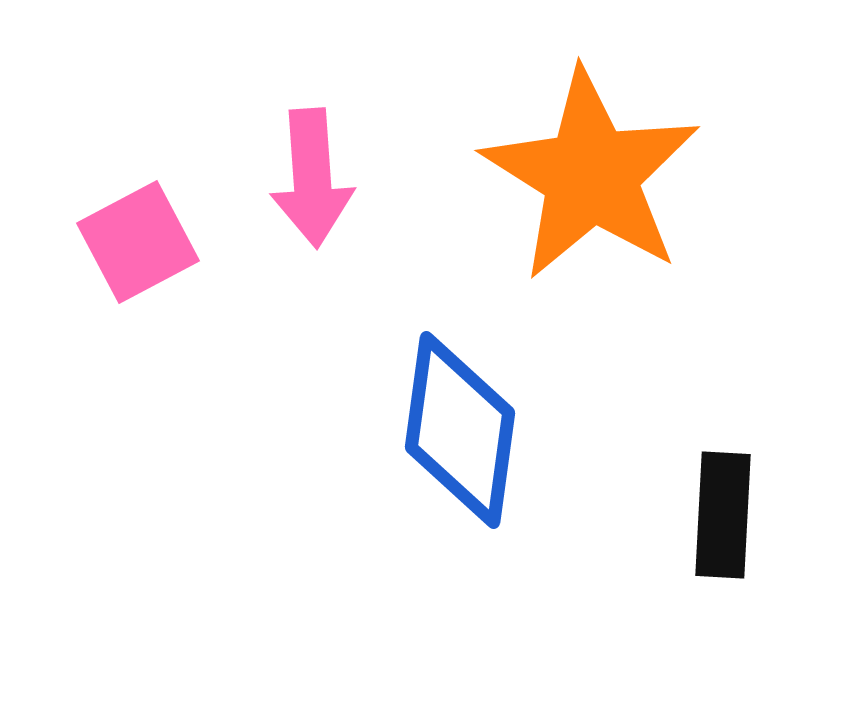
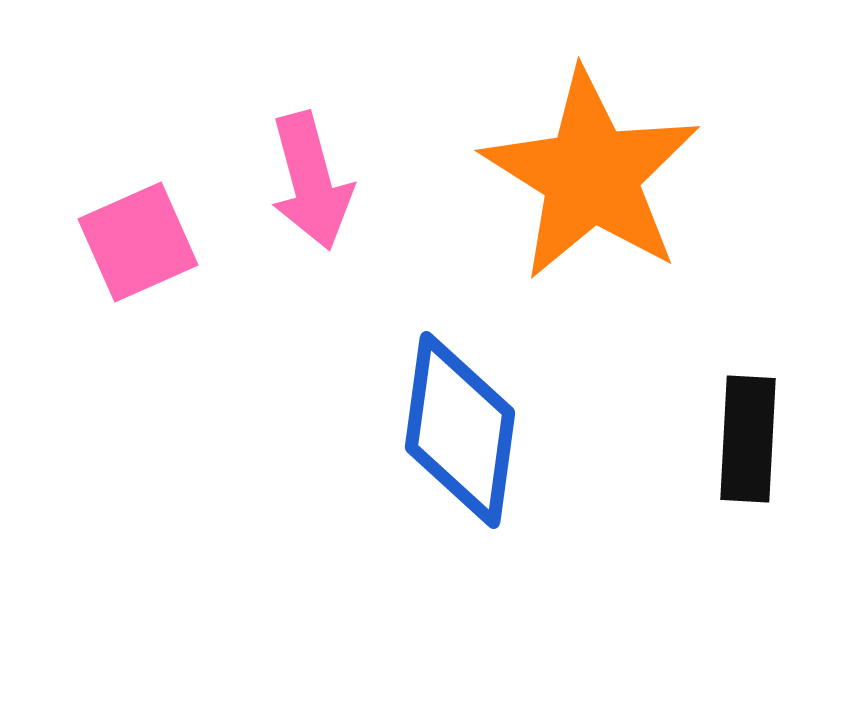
pink arrow: moved 1 px left, 3 px down; rotated 11 degrees counterclockwise
pink square: rotated 4 degrees clockwise
black rectangle: moved 25 px right, 76 px up
